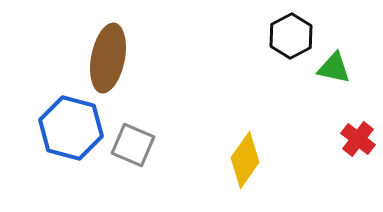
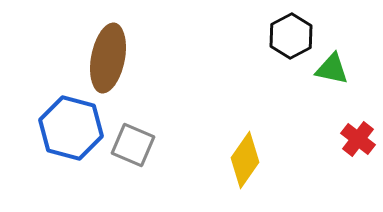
green triangle: moved 2 px left, 1 px down
